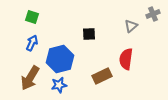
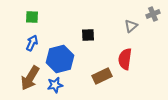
green square: rotated 16 degrees counterclockwise
black square: moved 1 px left, 1 px down
red semicircle: moved 1 px left
blue star: moved 4 px left
